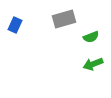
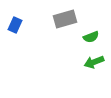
gray rectangle: moved 1 px right
green arrow: moved 1 px right, 2 px up
